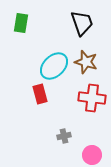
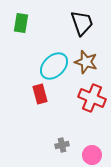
red cross: rotated 16 degrees clockwise
gray cross: moved 2 px left, 9 px down
